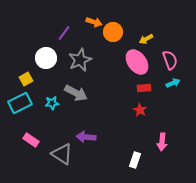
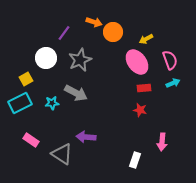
red star: rotated 16 degrees counterclockwise
